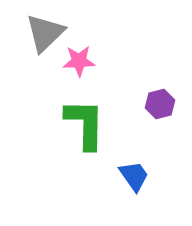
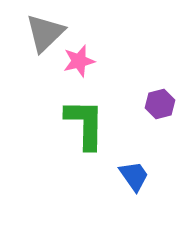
pink star: rotated 12 degrees counterclockwise
